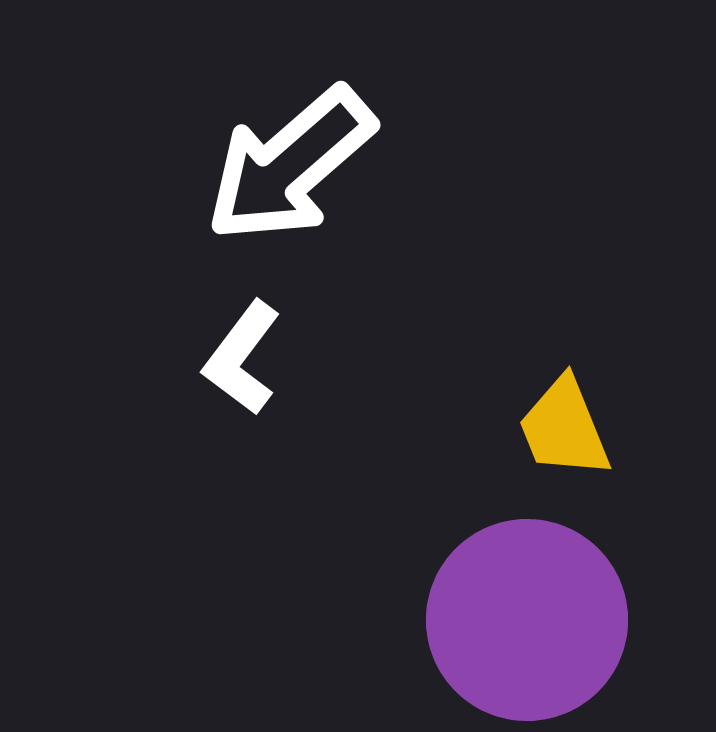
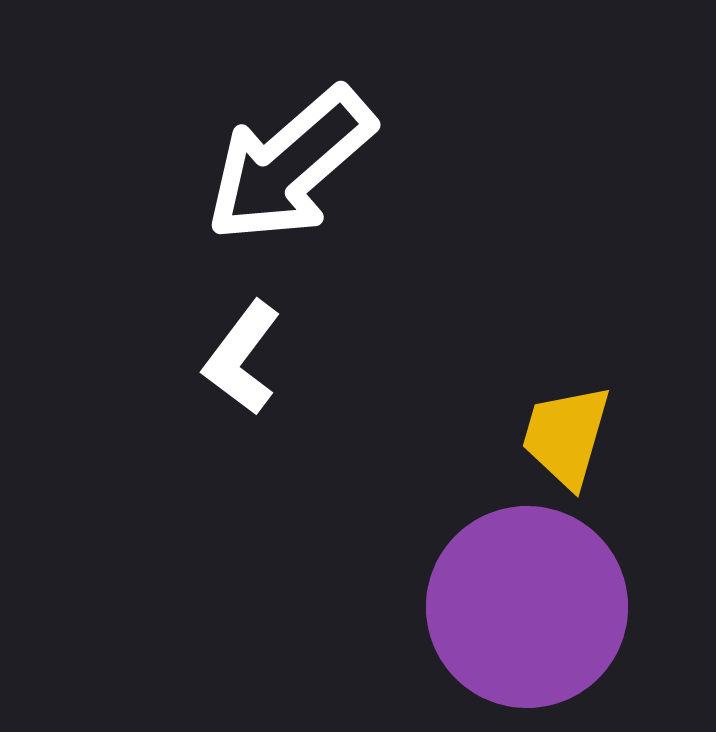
yellow trapezoid: moved 2 px right, 8 px down; rotated 38 degrees clockwise
purple circle: moved 13 px up
